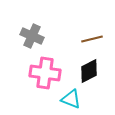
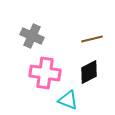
black diamond: moved 1 px down
cyan triangle: moved 3 px left, 1 px down
